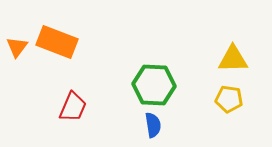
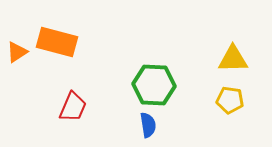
orange rectangle: rotated 6 degrees counterclockwise
orange triangle: moved 5 px down; rotated 20 degrees clockwise
yellow pentagon: moved 1 px right, 1 px down
blue semicircle: moved 5 px left
